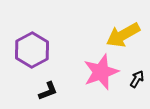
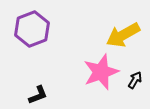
purple hexagon: moved 21 px up; rotated 8 degrees clockwise
black arrow: moved 2 px left, 1 px down
black L-shape: moved 10 px left, 4 px down
